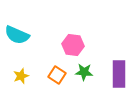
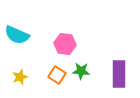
pink hexagon: moved 8 px left, 1 px up
green star: moved 3 px left, 1 px up
yellow star: moved 1 px left, 1 px down
